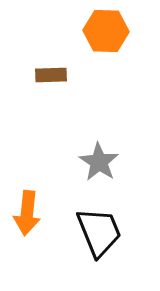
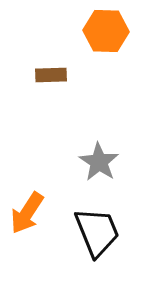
orange arrow: rotated 27 degrees clockwise
black trapezoid: moved 2 px left
